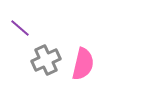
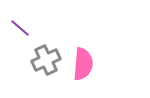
pink semicircle: rotated 8 degrees counterclockwise
